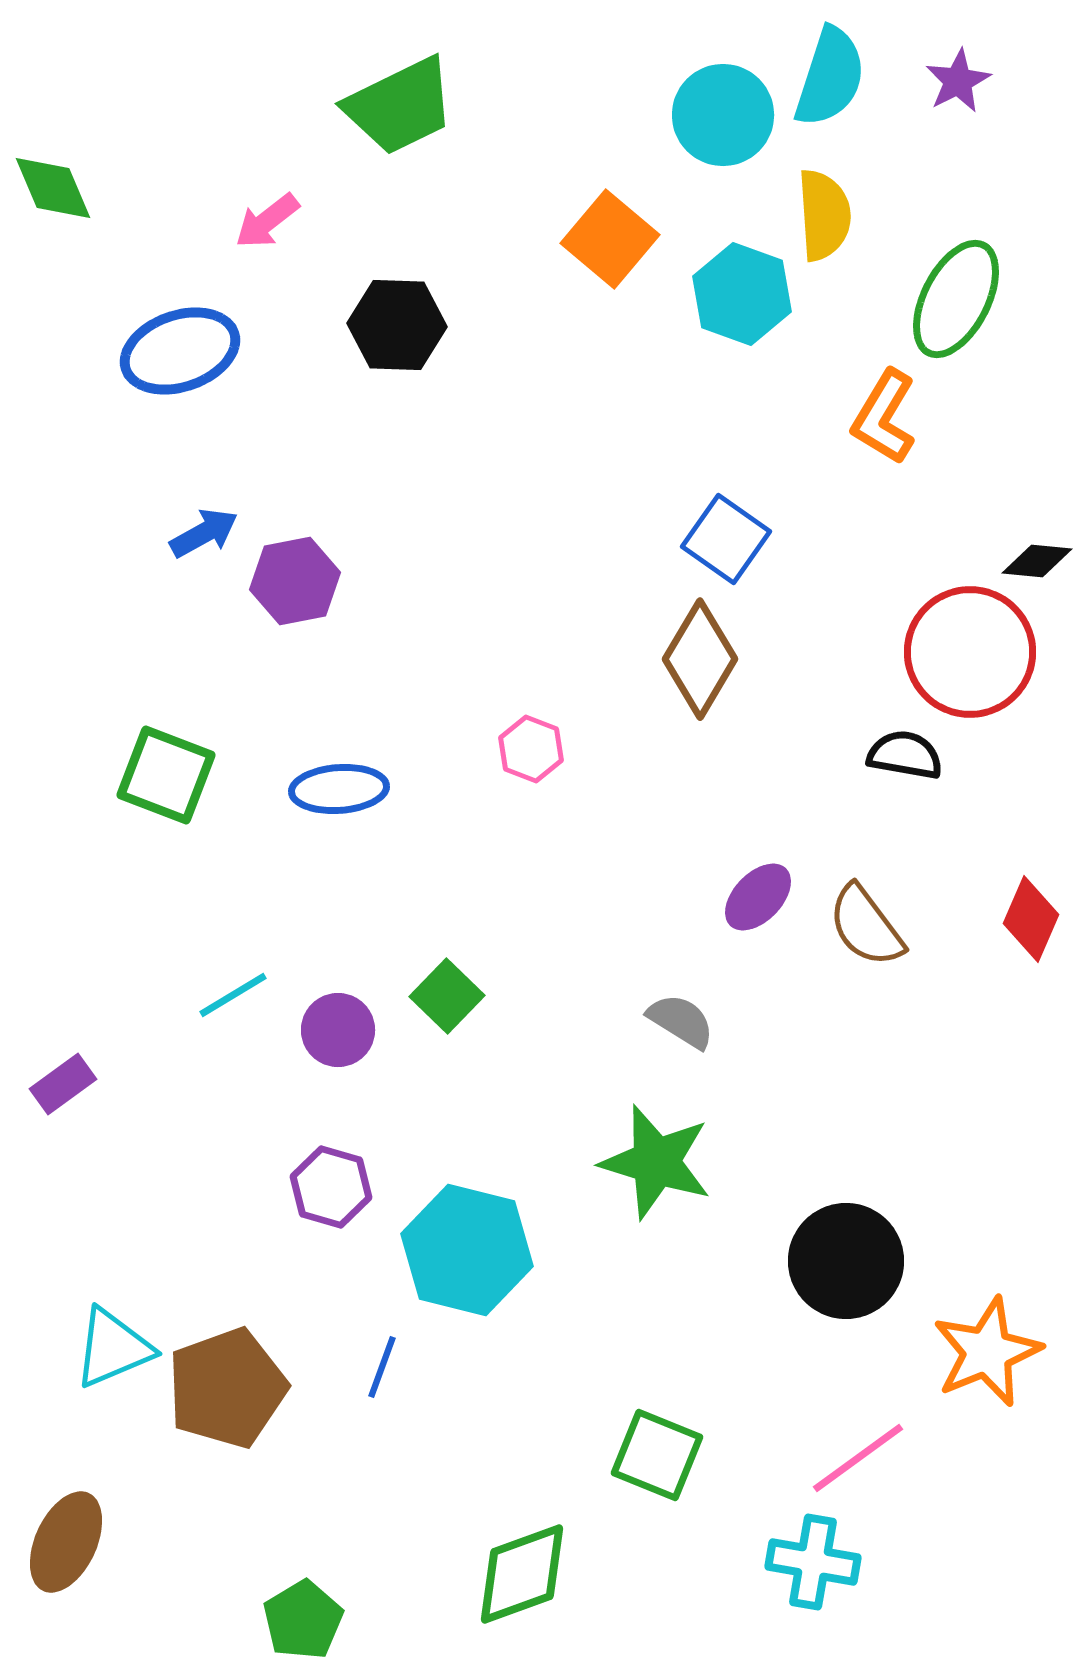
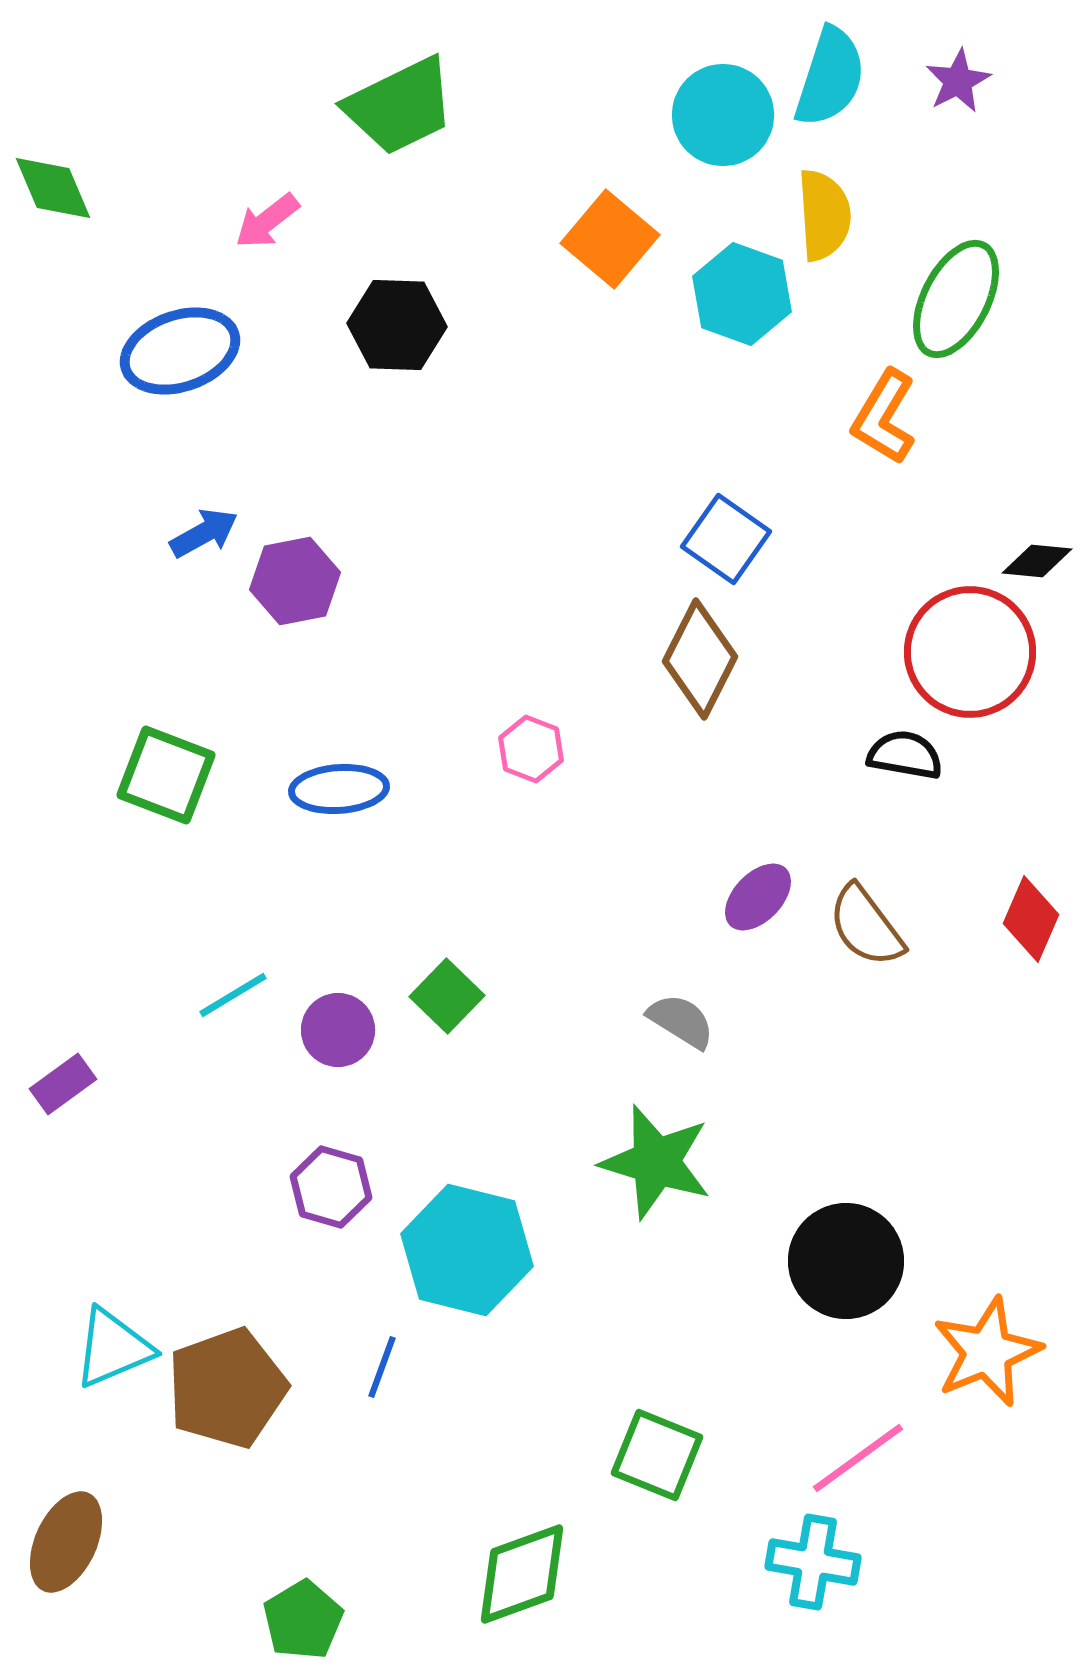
brown diamond at (700, 659): rotated 4 degrees counterclockwise
